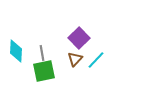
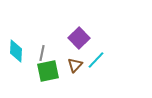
gray line: rotated 21 degrees clockwise
brown triangle: moved 6 px down
green square: moved 4 px right
